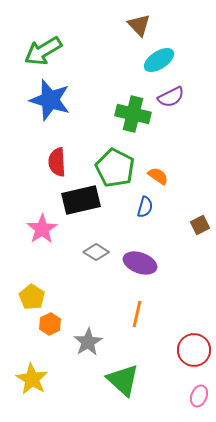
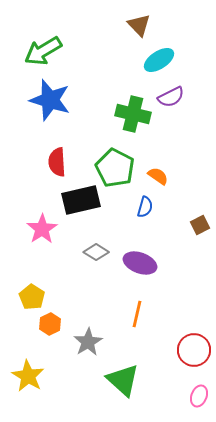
yellow star: moved 4 px left, 3 px up
